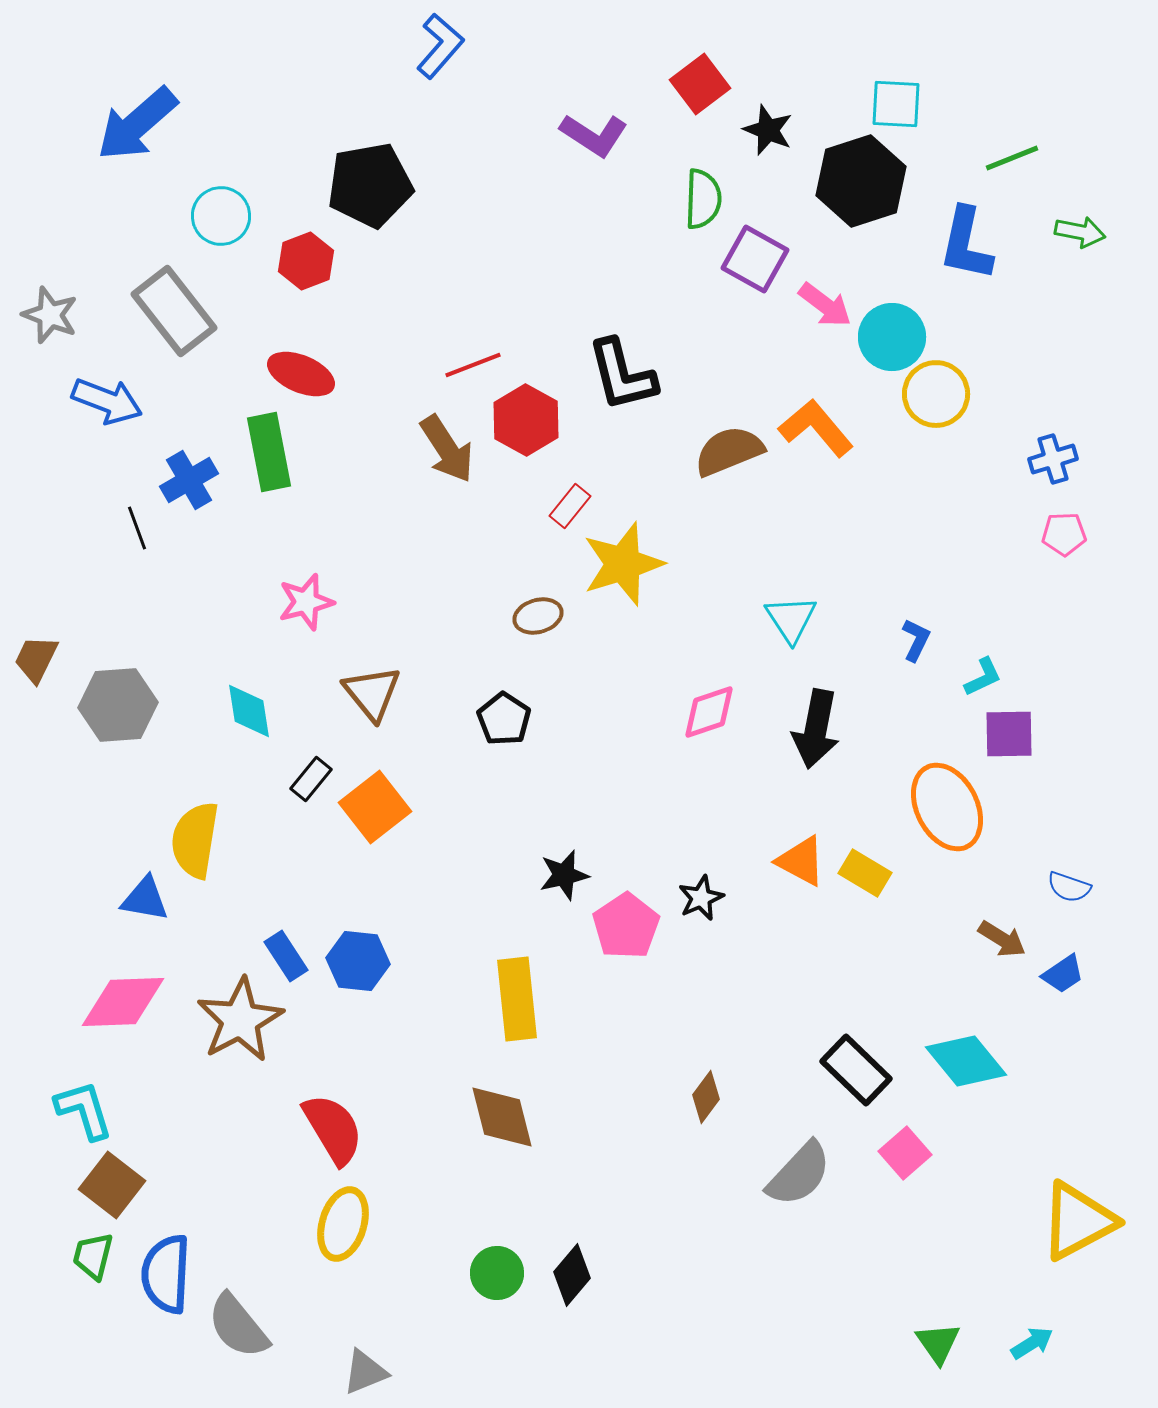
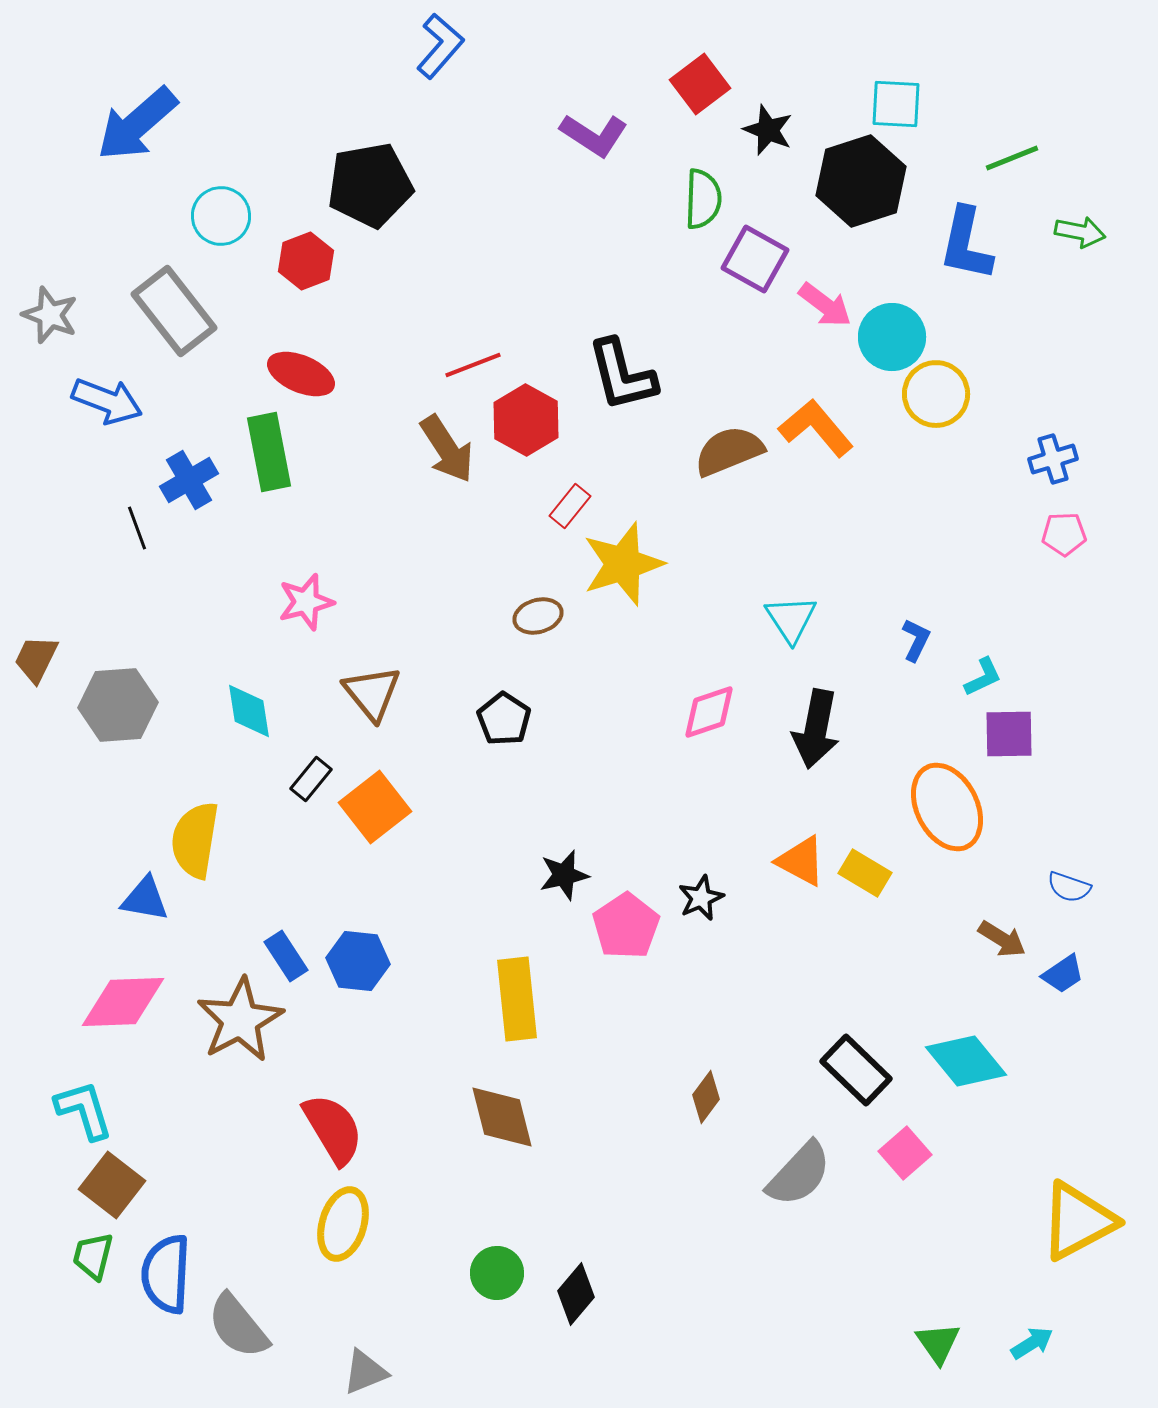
black diamond at (572, 1275): moved 4 px right, 19 px down
